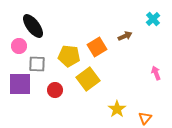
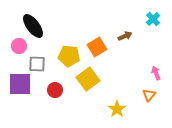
orange triangle: moved 4 px right, 23 px up
